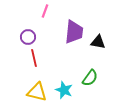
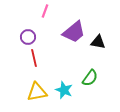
purple trapezoid: rotated 45 degrees clockwise
yellow triangle: rotated 25 degrees counterclockwise
